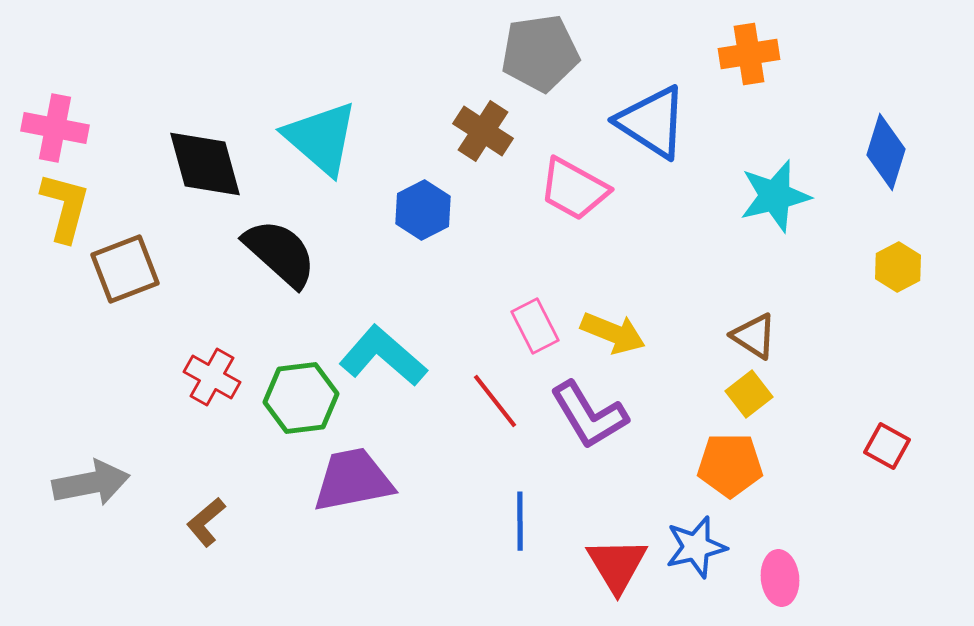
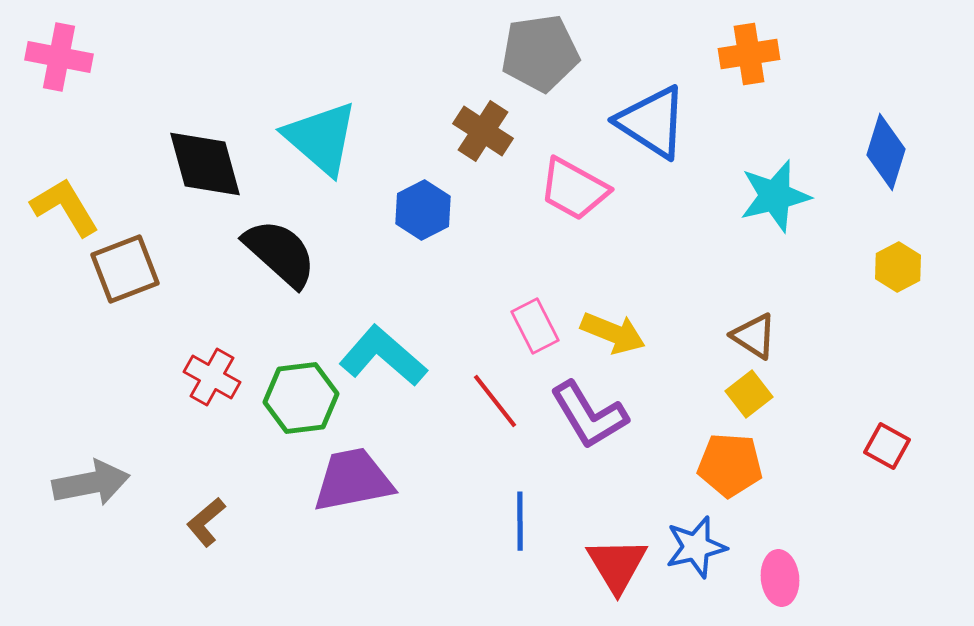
pink cross: moved 4 px right, 71 px up
yellow L-shape: rotated 46 degrees counterclockwise
orange pentagon: rotated 4 degrees clockwise
